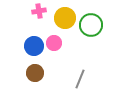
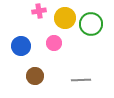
green circle: moved 1 px up
blue circle: moved 13 px left
brown circle: moved 3 px down
gray line: moved 1 px right, 1 px down; rotated 66 degrees clockwise
